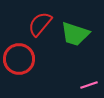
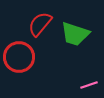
red circle: moved 2 px up
